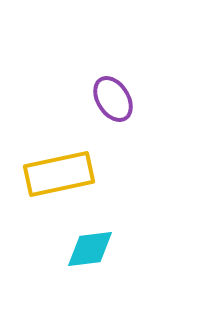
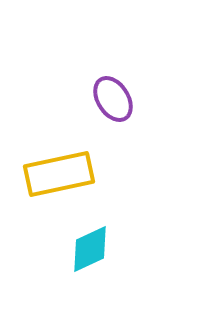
cyan diamond: rotated 18 degrees counterclockwise
